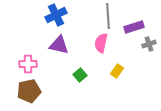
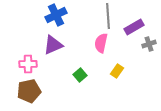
purple rectangle: rotated 12 degrees counterclockwise
purple triangle: moved 6 px left; rotated 35 degrees counterclockwise
